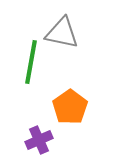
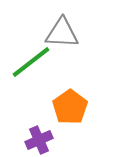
gray triangle: rotated 9 degrees counterclockwise
green line: rotated 42 degrees clockwise
